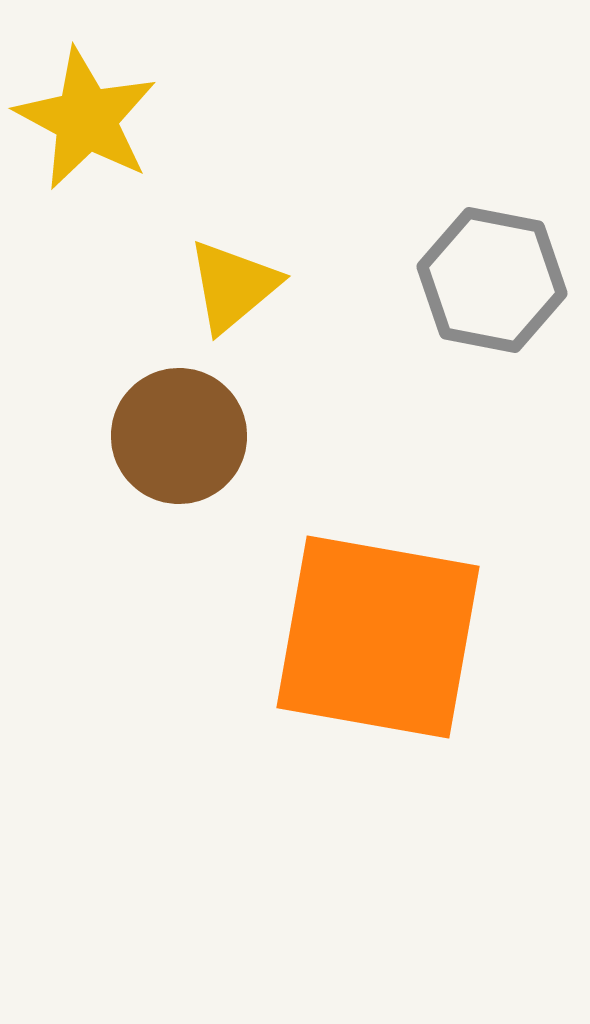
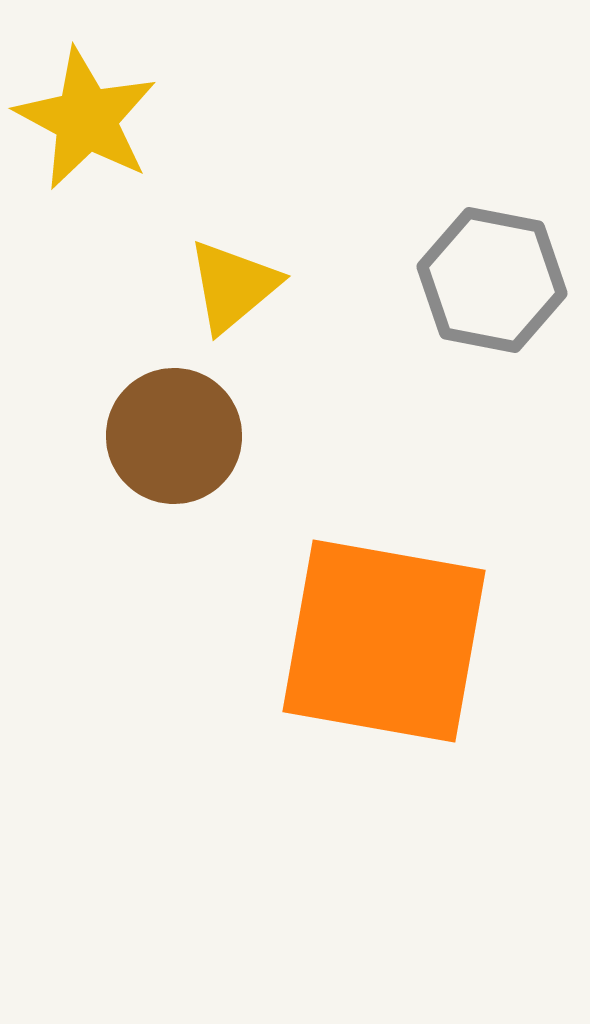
brown circle: moved 5 px left
orange square: moved 6 px right, 4 px down
